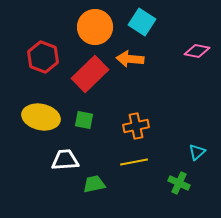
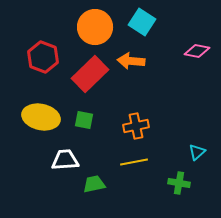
orange arrow: moved 1 px right, 2 px down
green cross: rotated 15 degrees counterclockwise
